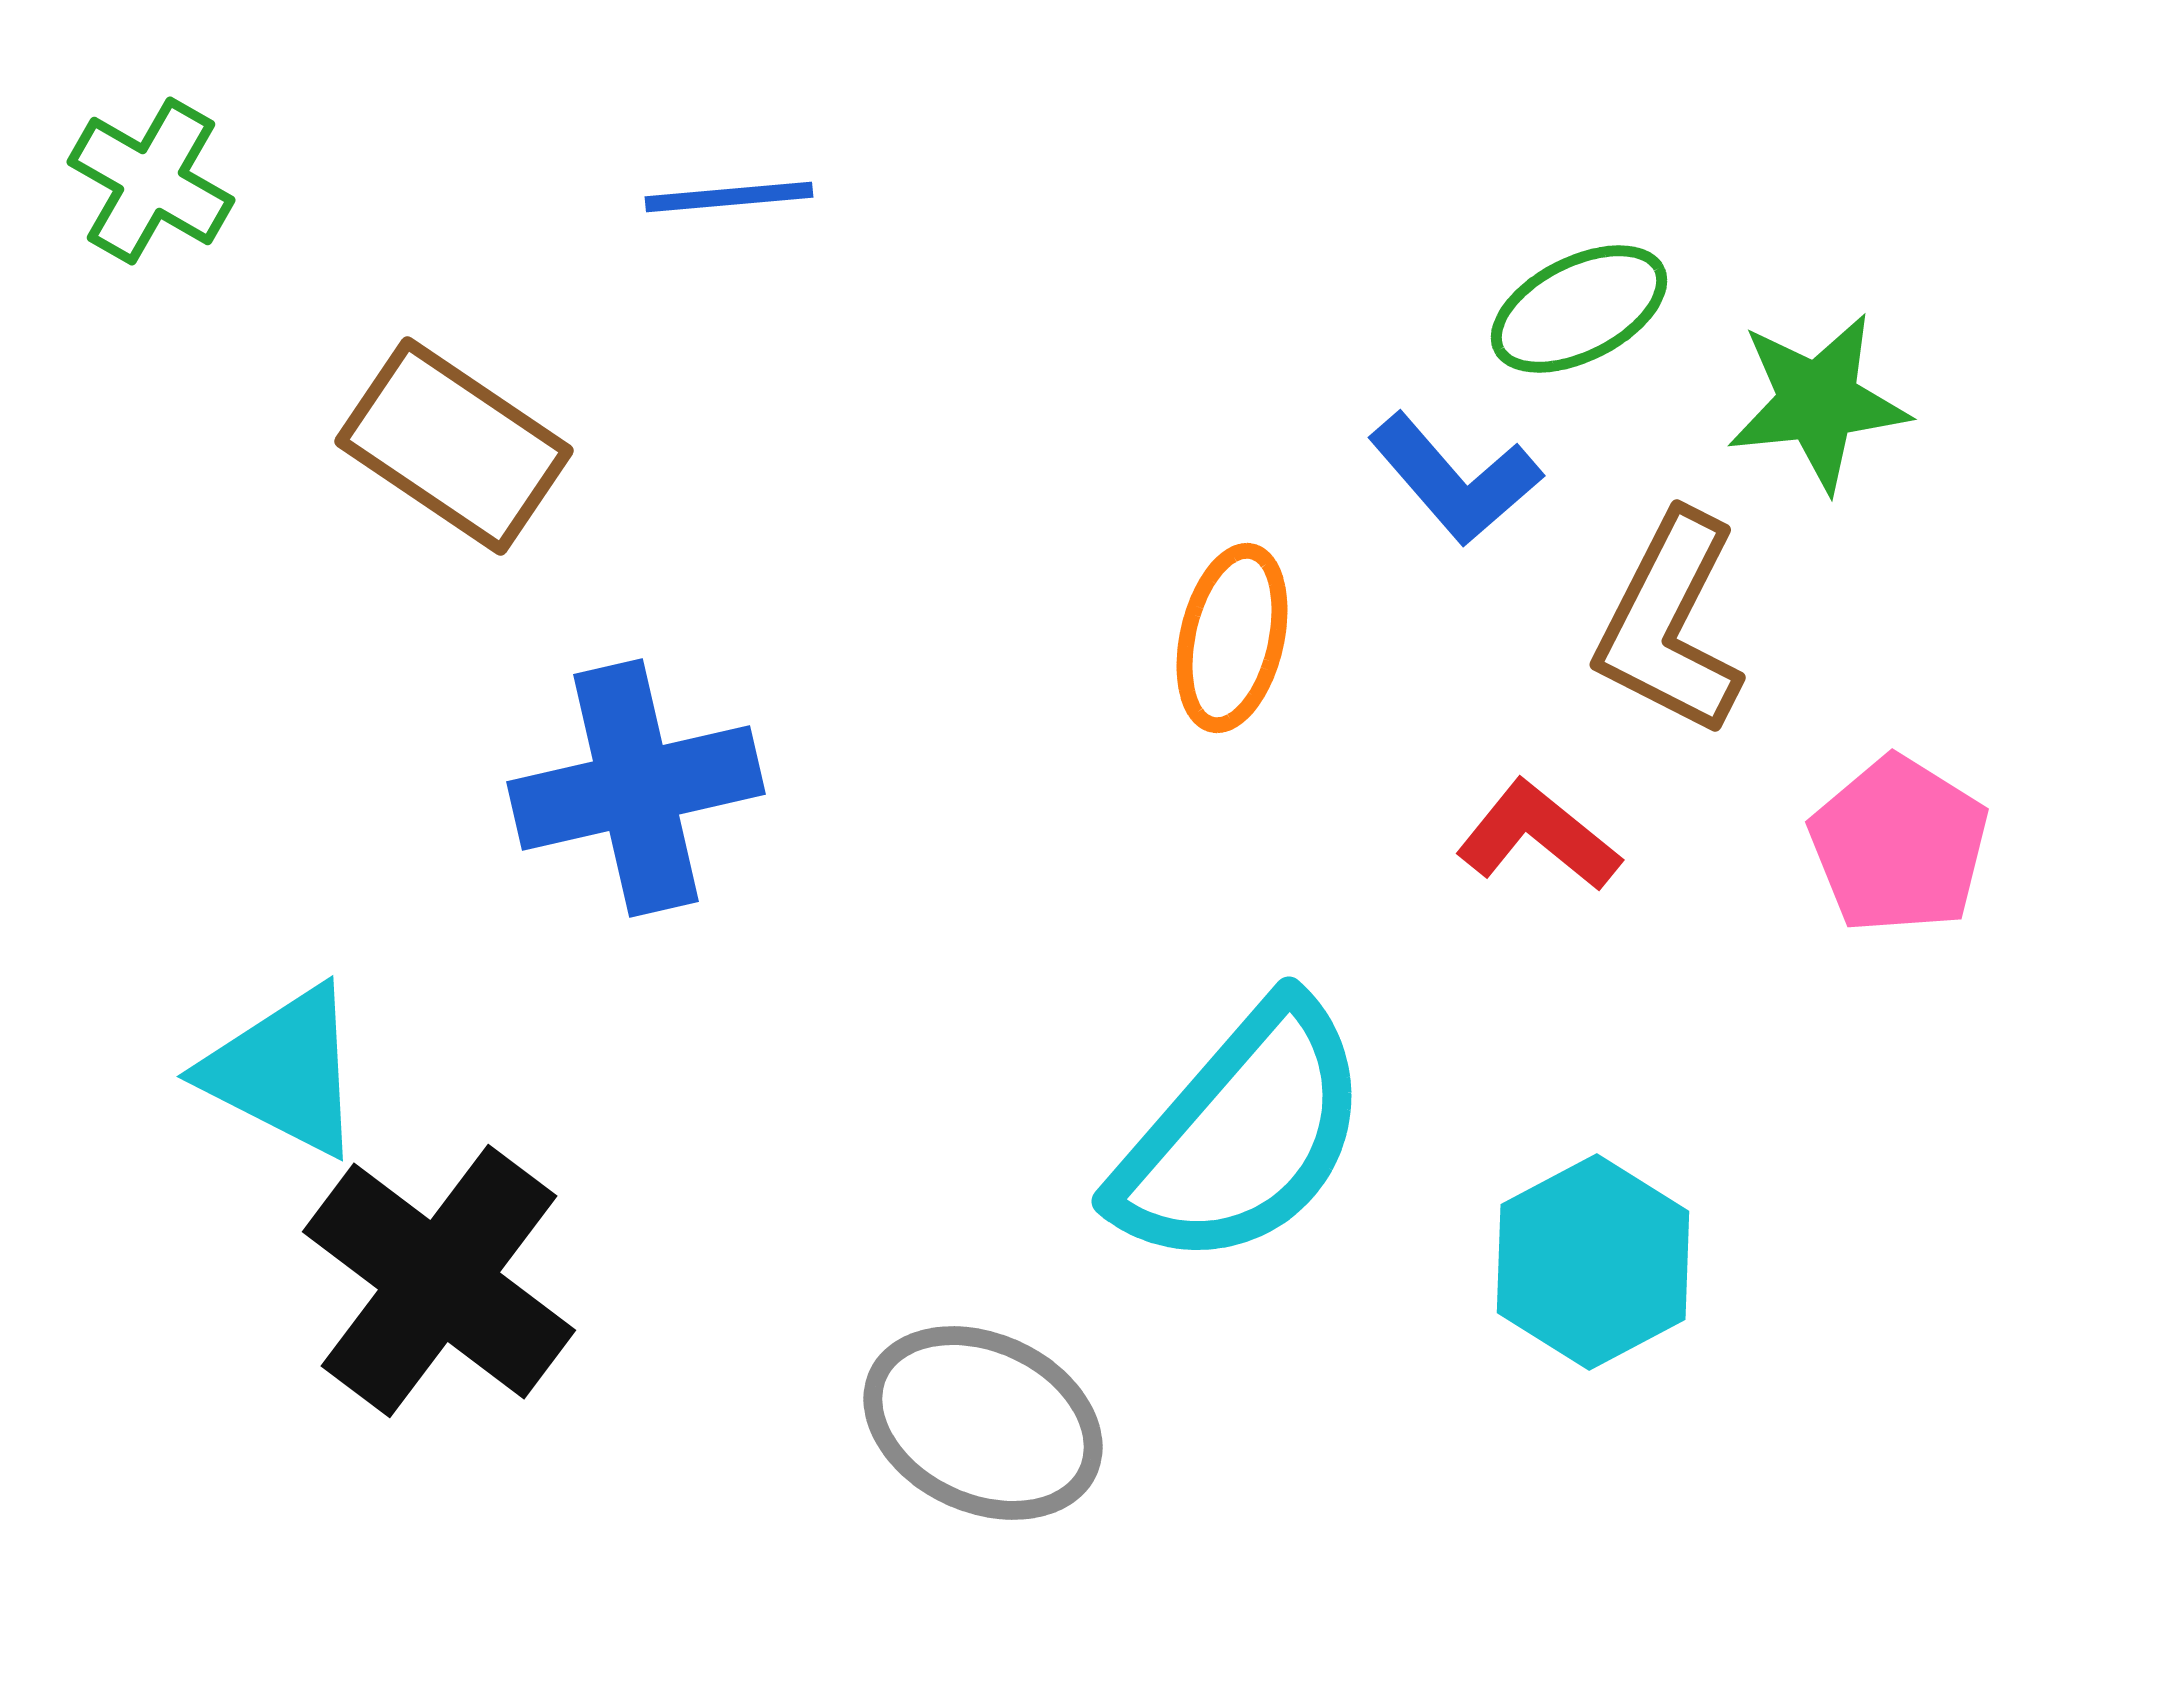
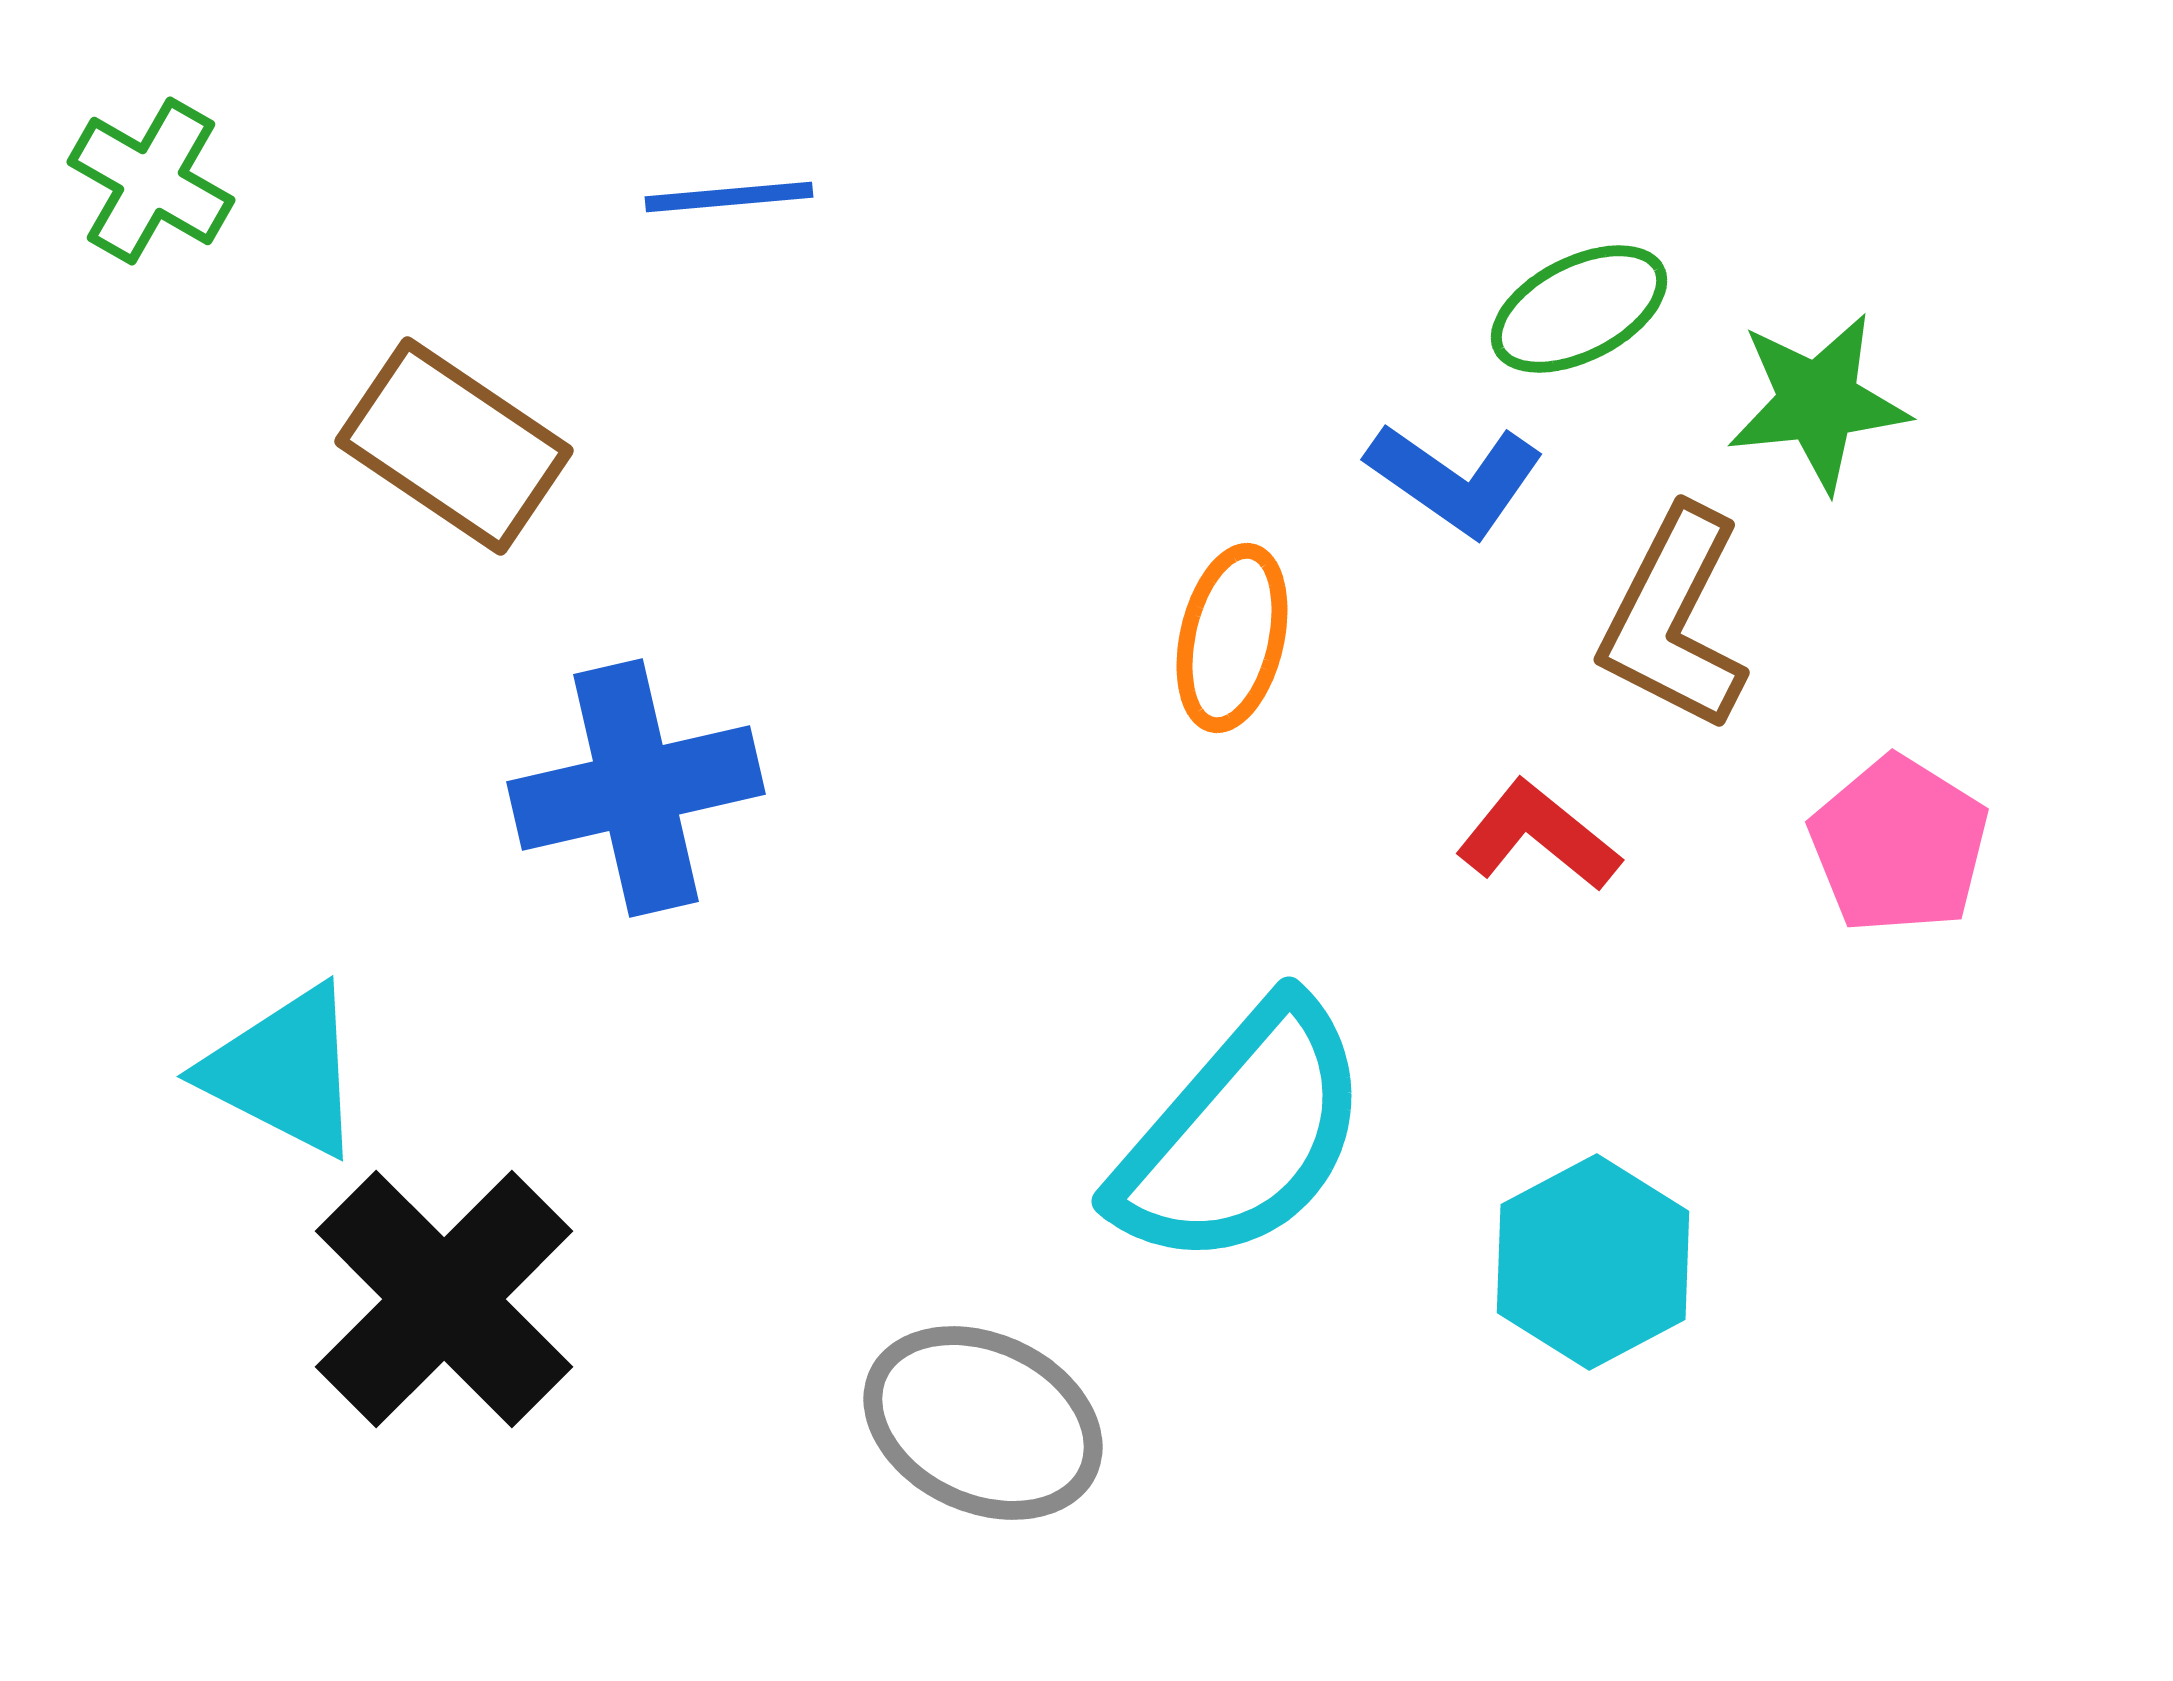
blue L-shape: rotated 14 degrees counterclockwise
brown L-shape: moved 4 px right, 5 px up
black cross: moved 5 px right, 18 px down; rotated 8 degrees clockwise
